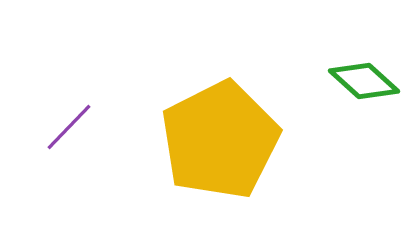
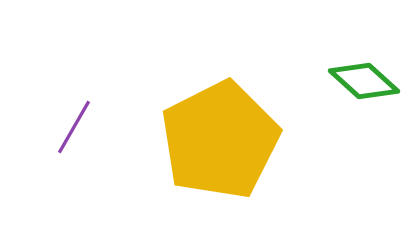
purple line: moved 5 px right; rotated 14 degrees counterclockwise
